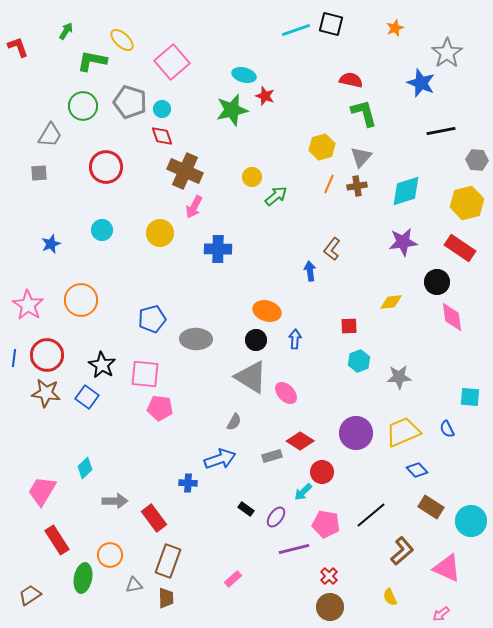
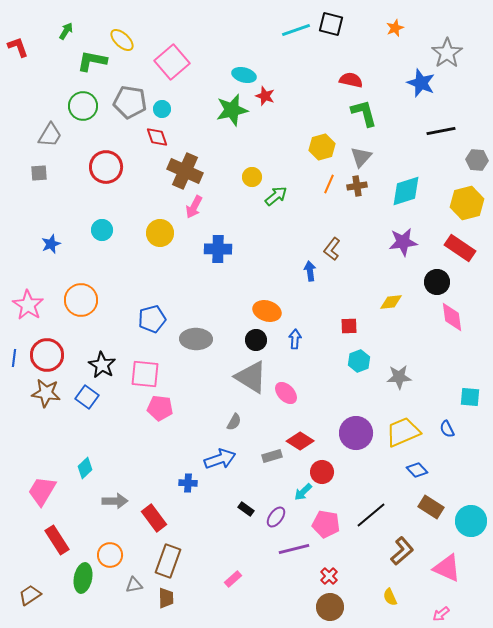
gray pentagon at (130, 102): rotated 8 degrees counterclockwise
red diamond at (162, 136): moved 5 px left, 1 px down
